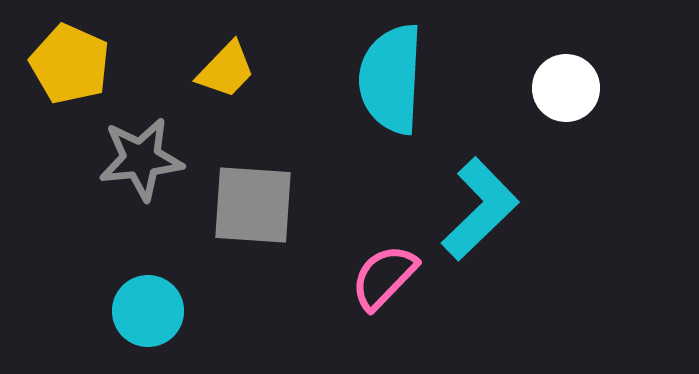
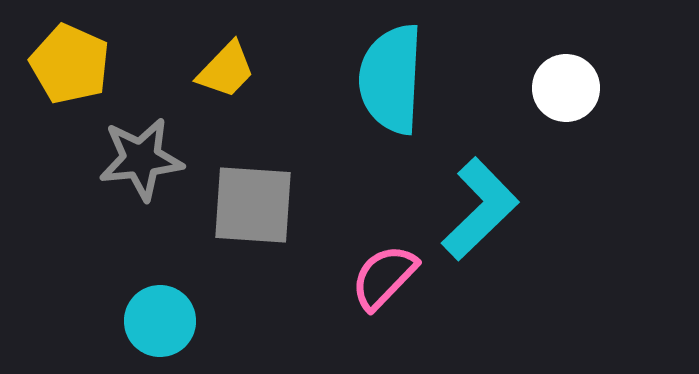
cyan circle: moved 12 px right, 10 px down
